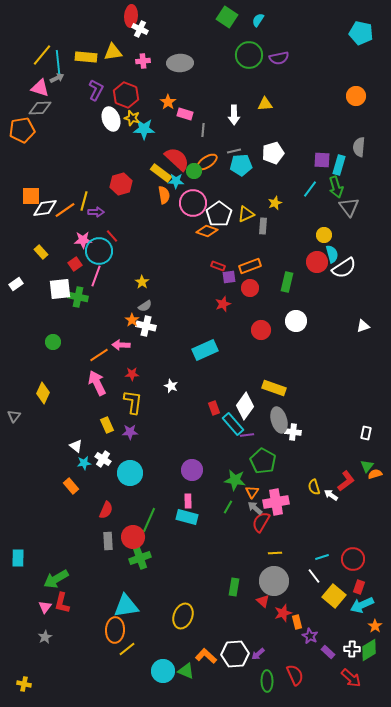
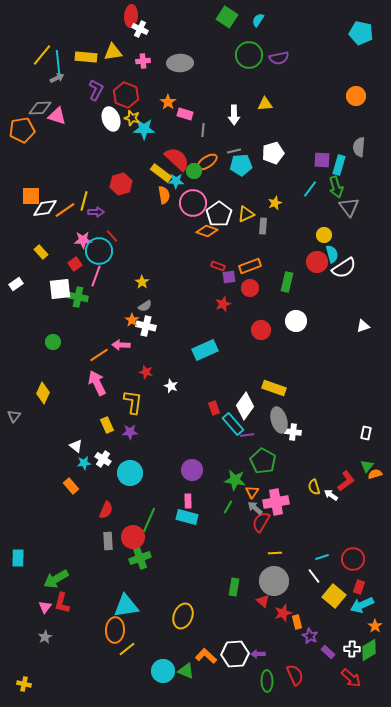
pink triangle at (40, 88): moved 17 px right, 28 px down
red star at (132, 374): moved 14 px right, 2 px up; rotated 16 degrees clockwise
purple arrow at (258, 654): rotated 40 degrees clockwise
